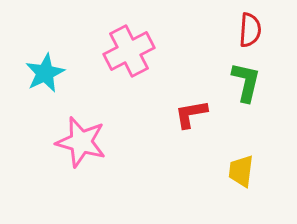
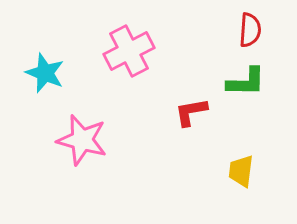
cyan star: rotated 24 degrees counterclockwise
green L-shape: rotated 78 degrees clockwise
red L-shape: moved 2 px up
pink star: moved 1 px right, 2 px up
